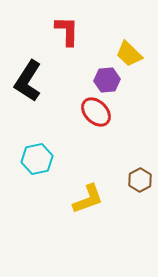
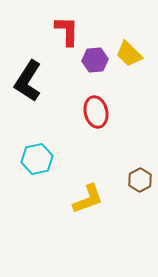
purple hexagon: moved 12 px left, 20 px up
red ellipse: rotated 32 degrees clockwise
